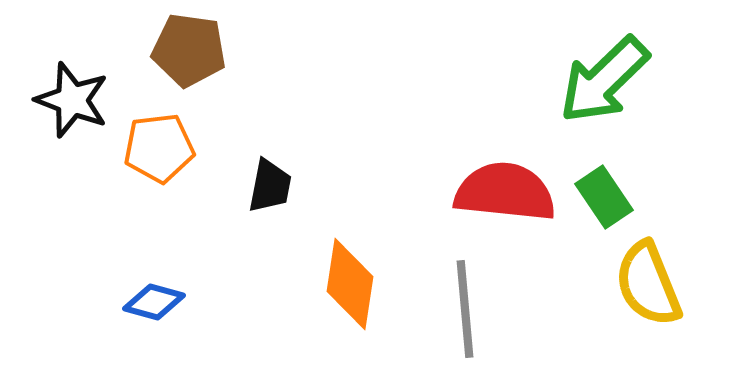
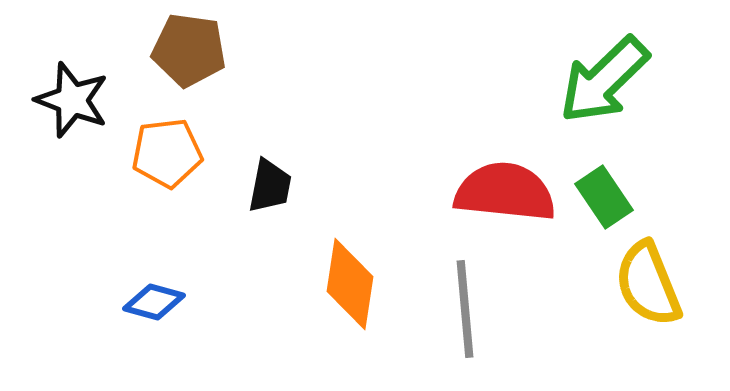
orange pentagon: moved 8 px right, 5 px down
